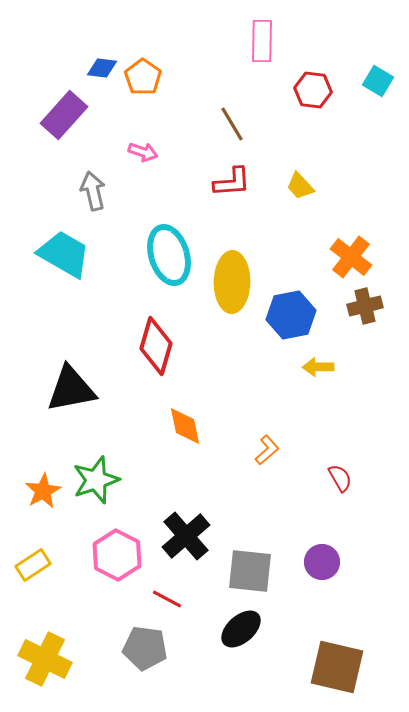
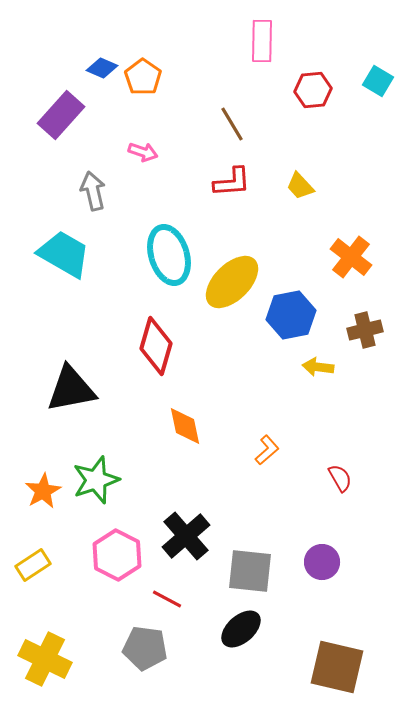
blue diamond: rotated 16 degrees clockwise
red hexagon: rotated 12 degrees counterclockwise
purple rectangle: moved 3 px left
yellow ellipse: rotated 44 degrees clockwise
brown cross: moved 24 px down
yellow arrow: rotated 8 degrees clockwise
